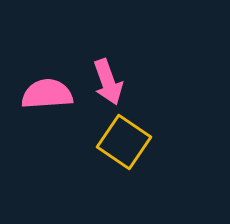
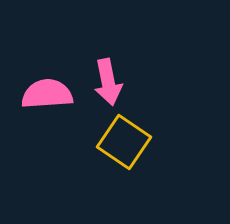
pink arrow: rotated 9 degrees clockwise
